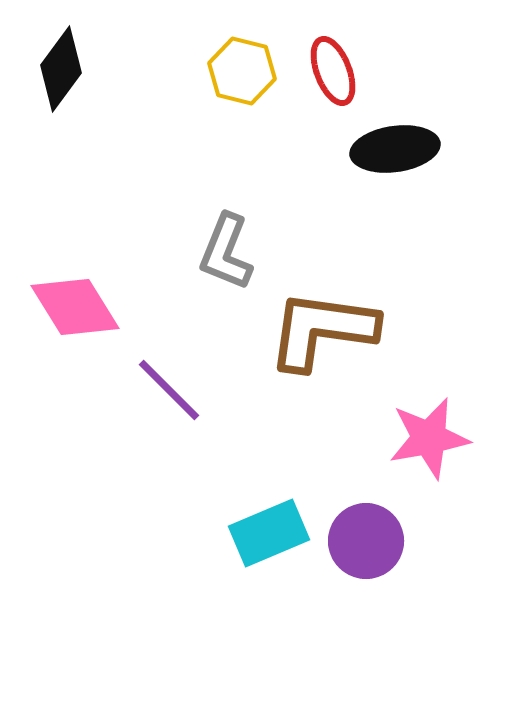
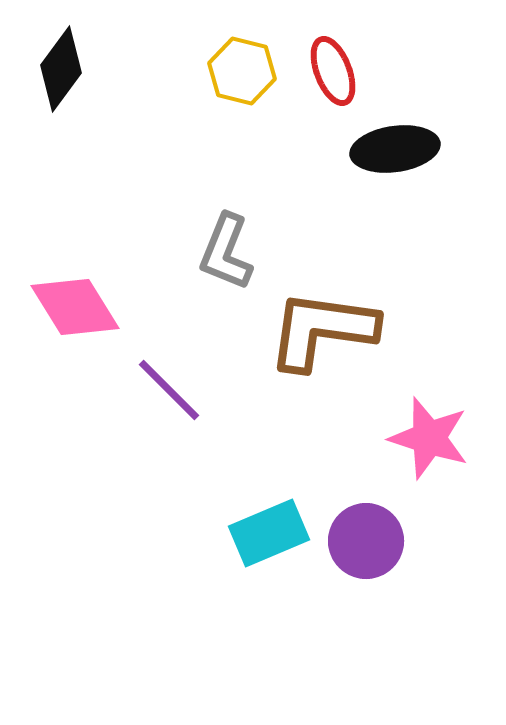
pink star: rotated 28 degrees clockwise
